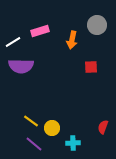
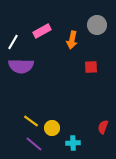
pink rectangle: moved 2 px right; rotated 12 degrees counterclockwise
white line: rotated 28 degrees counterclockwise
